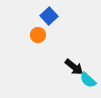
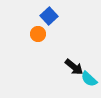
orange circle: moved 1 px up
cyan semicircle: moved 1 px right, 1 px up
